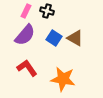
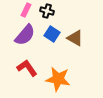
pink rectangle: moved 1 px up
blue square: moved 2 px left, 4 px up
orange star: moved 5 px left
